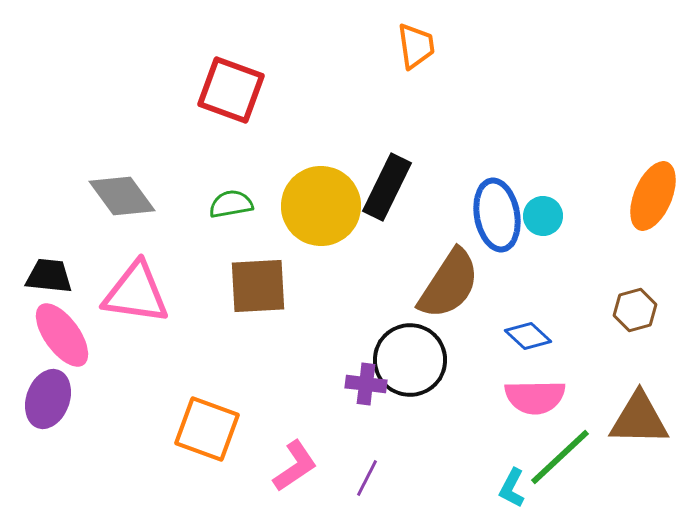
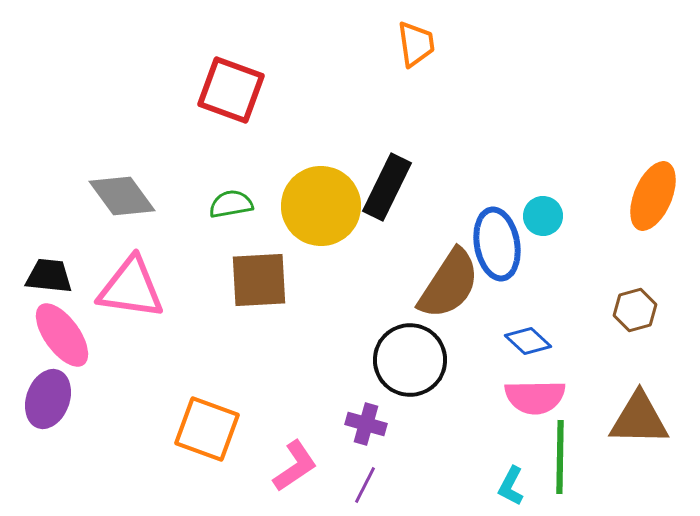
orange trapezoid: moved 2 px up
blue ellipse: moved 29 px down
brown square: moved 1 px right, 6 px up
pink triangle: moved 5 px left, 5 px up
blue diamond: moved 5 px down
purple cross: moved 40 px down; rotated 9 degrees clockwise
green line: rotated 46 degrees counterclockwise
purple line: moved 2 px left, 7 px down
cyan L-shape: moved 1 px left, 2 px up
